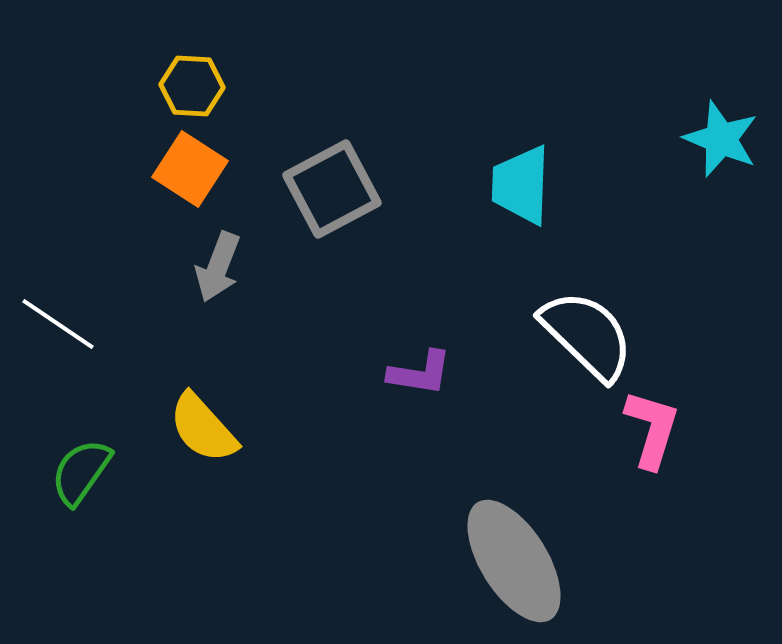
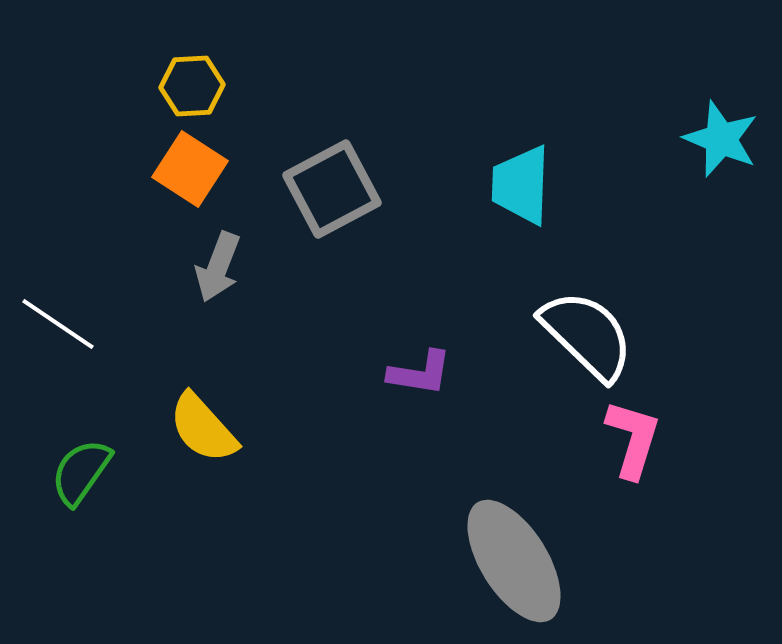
yellow hexagon: rotated 6 degrees counterclockwise
pink L-shape: moved 19 px left, 10 px down
